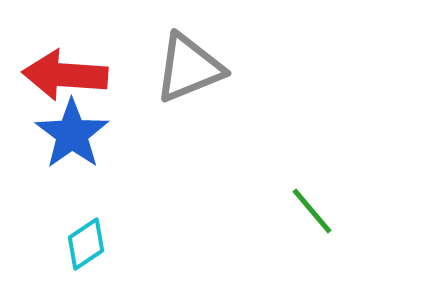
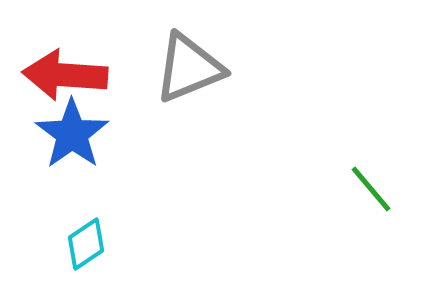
green line: moved 59 px right, 22 px up
